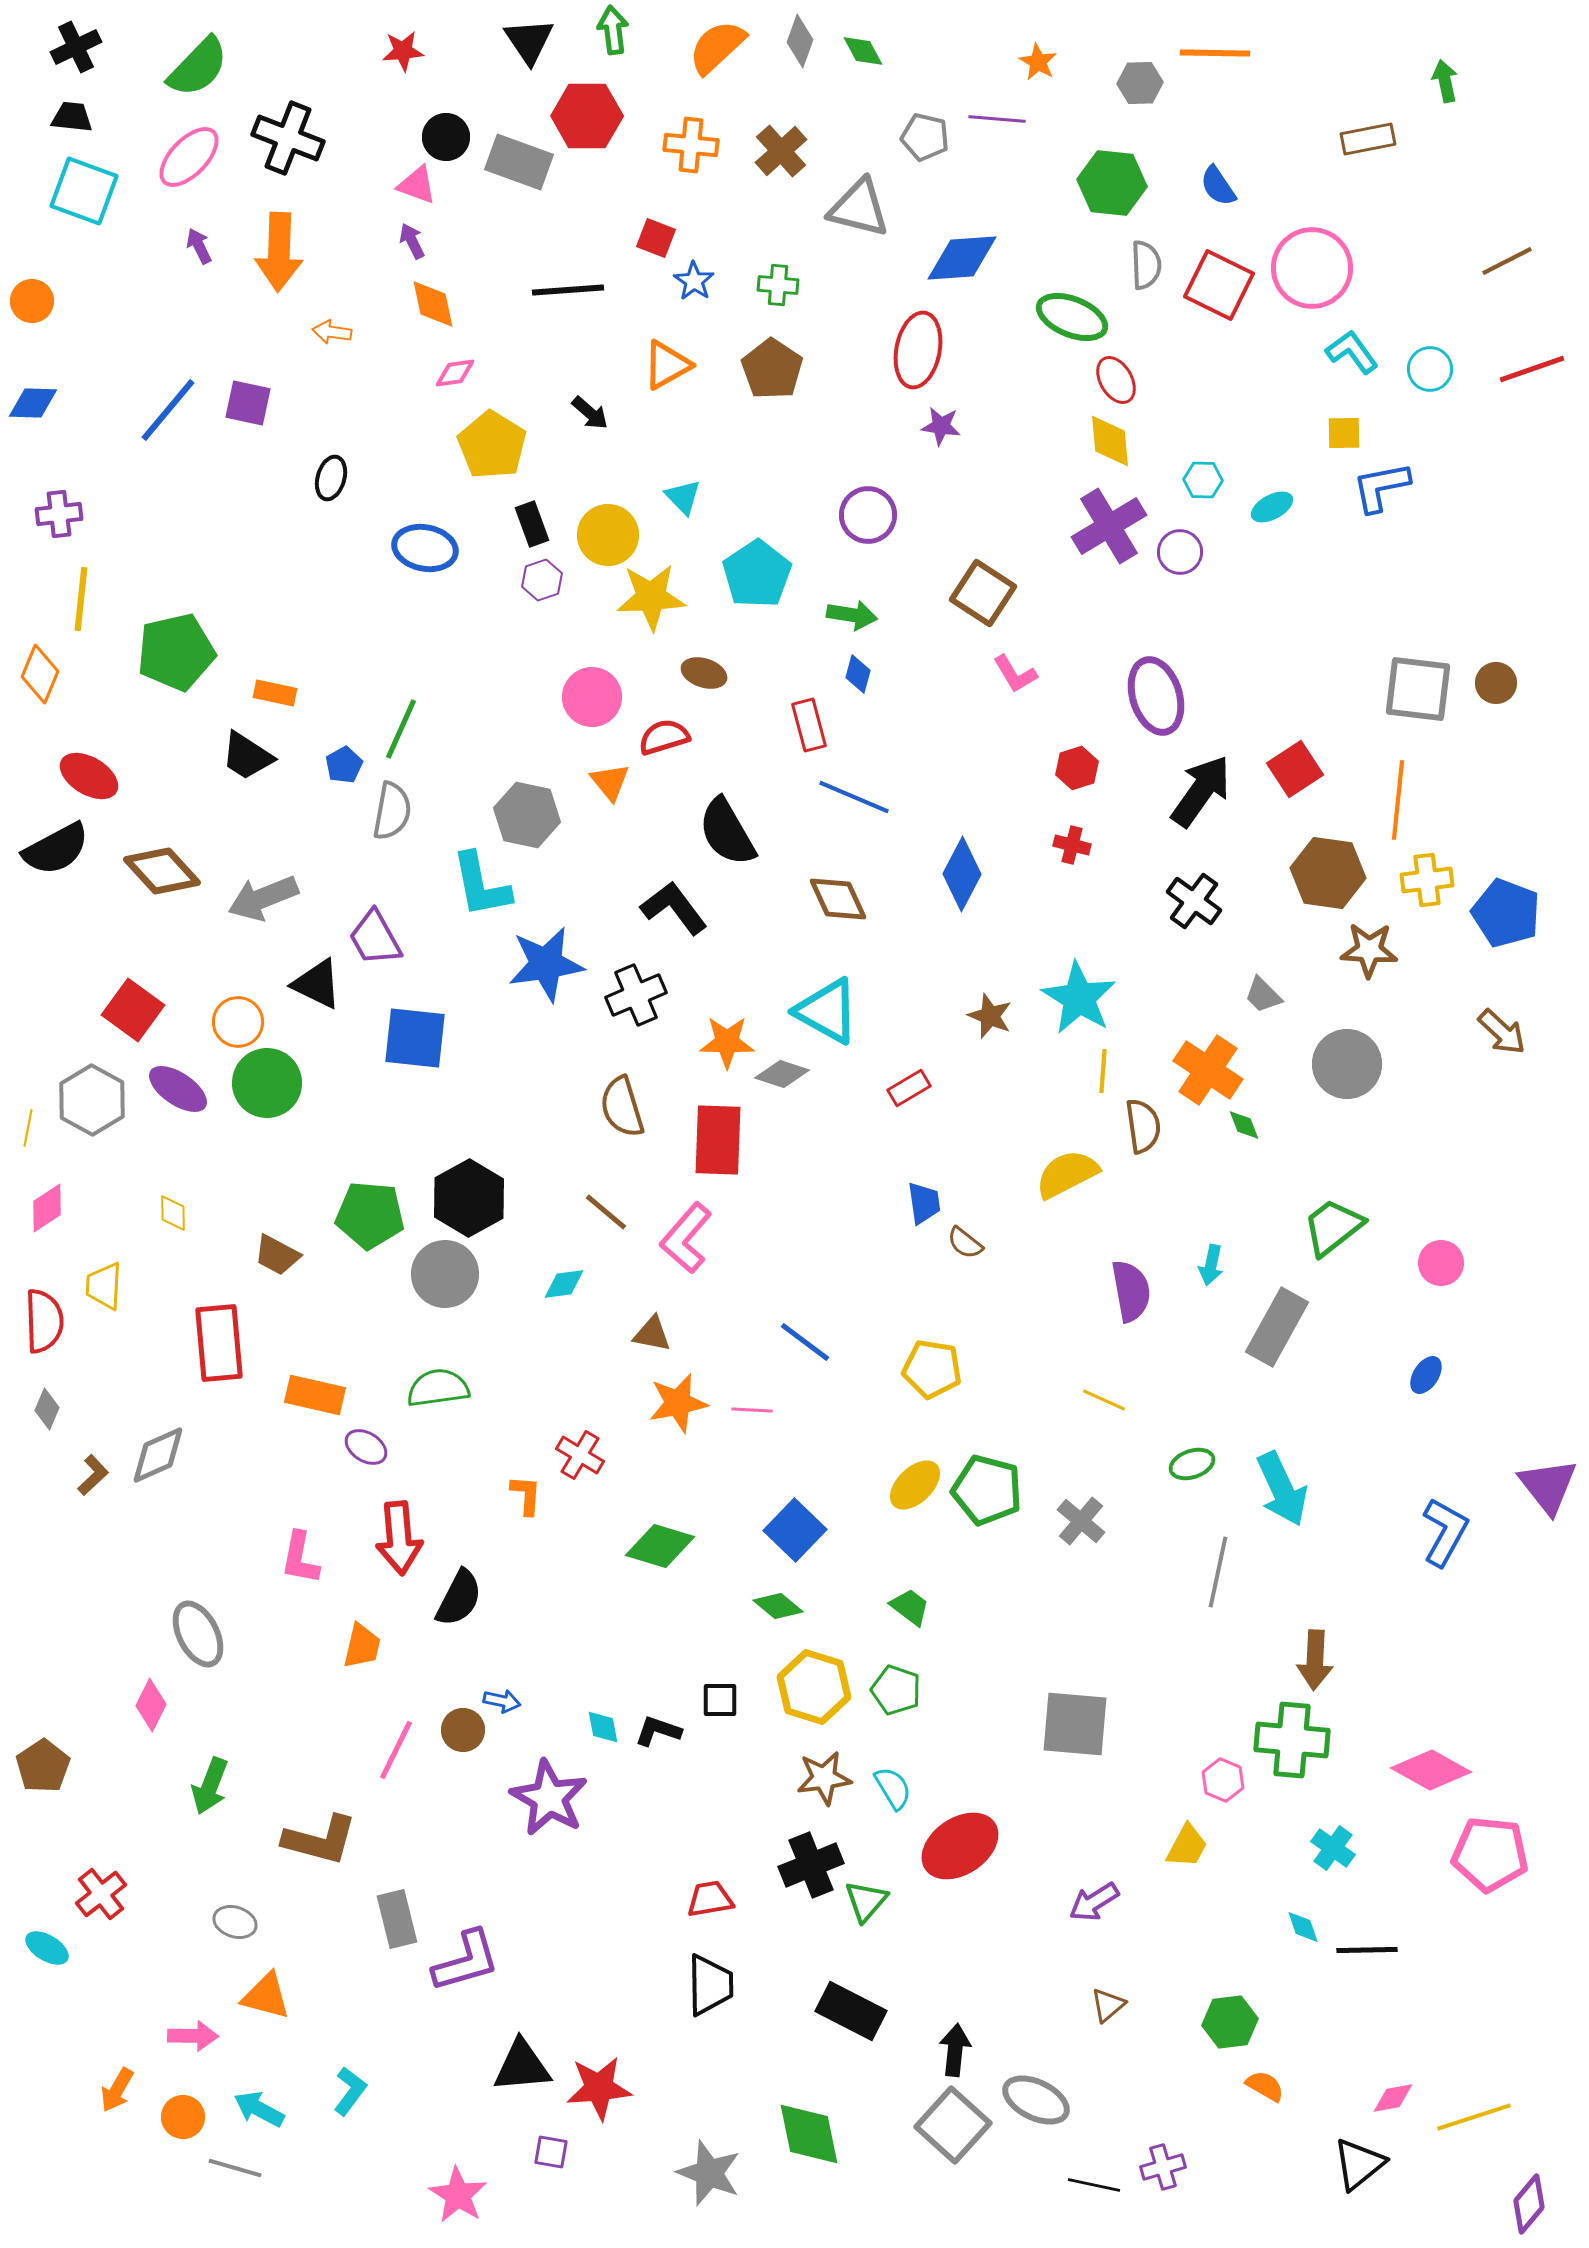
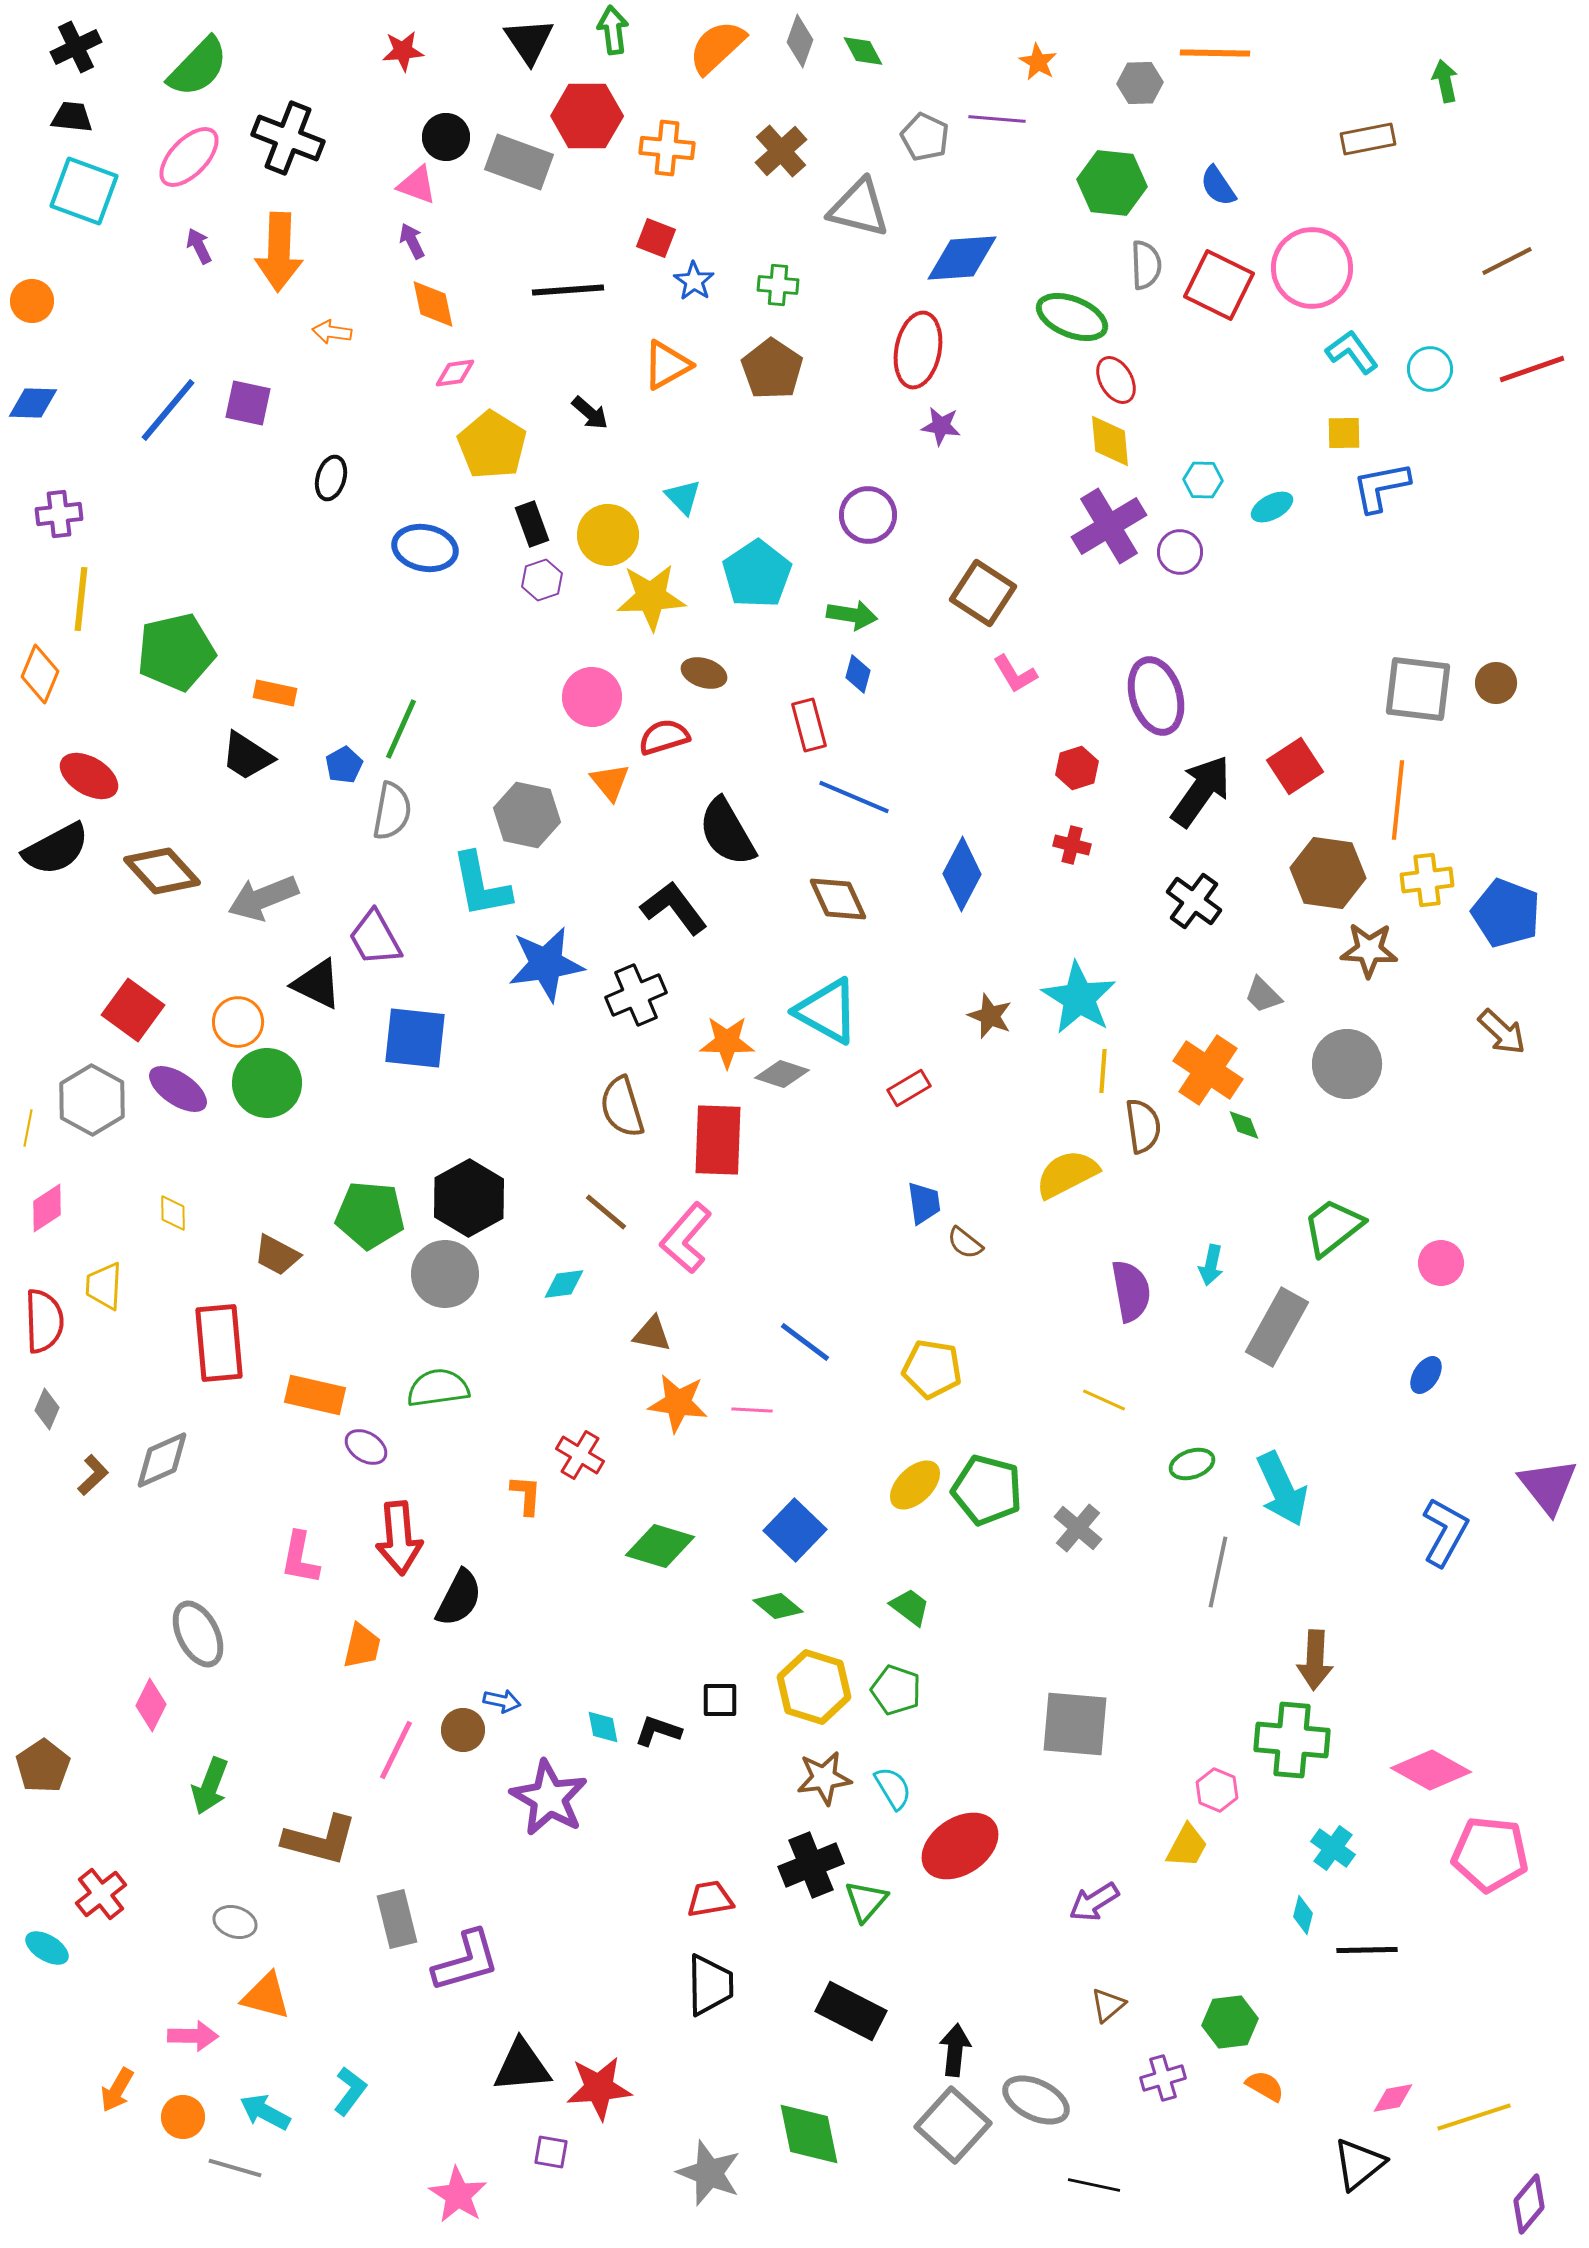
gray pentagon at (925, 137): rotated 12 degrees clockwise
orange cross at (691, 145): moved 24 px left, 3 px down
red square at (1295, 769): moved 3 px up
orange star at (678, 1403): rotated 20 degrees clockwise
gray diamond at (158, 1455): moved 4 px right, 5 px down
gray cross at (1081, 1521): moved 3 px left, 7 px down
pink hexagon at (1223, 1780): moved 6 px left, 10 px down
cyan diamond at (1303, 1927): moved 12 px up; rotated 33 degrees clockwise
cyan arrow at (259, 2109): moved 6 px right, 3 px down
purple cross at (1163, 2167): moved 89 px up
